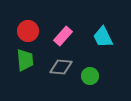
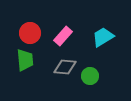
red circle: moved 2 px right, 2 px down
cyan trapezoid: rotated 85 degrees clockwise
gray diamond: moved 4 px right
